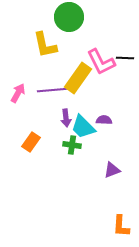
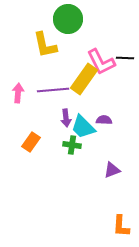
green circle: moved 1 px left, 2 px down
yellow rectangle: moved 6 px right, 1 px down
pink arrow: rotated 24 degrees counterclockwise
